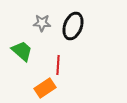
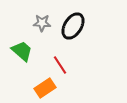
black ellipse: rotated 12 degrees clockwise
red line: moved 2 px right; rotated 36 degrees counterclockwise
